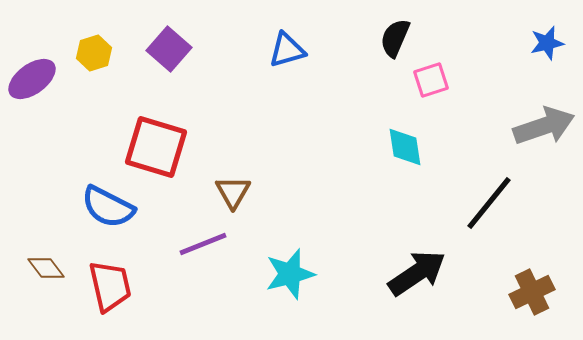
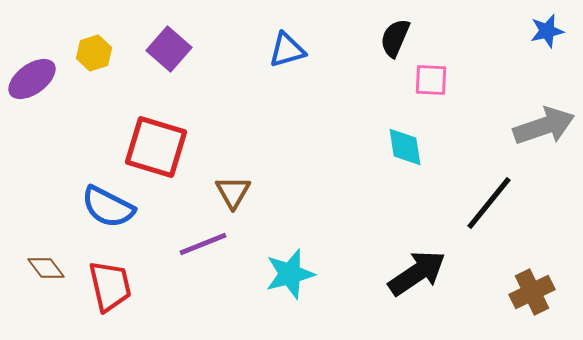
blue star: moved 12 px up
pink square: rotated 21 degrees clockwise
